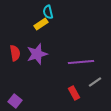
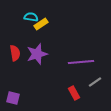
cyan semicircle: moved 17 px left, 5 px down; rotated 112 degrees clockwise
purple square: moved 2 px left, 3 px up; rotated 24 degrees counterclockwise
